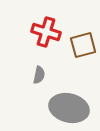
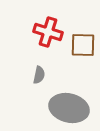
red cross: moved 2 px right
brown square: rotated 16 degrees clockwise
